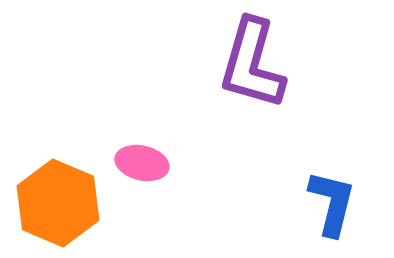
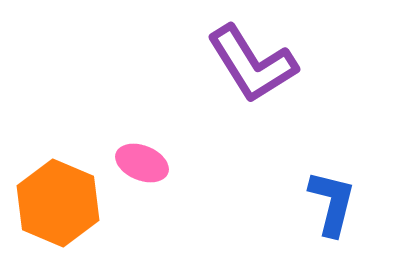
purple L-shape: rotated 48 degrees counterclockwise
pink ellipse: rotated 9 degrees clockwise
